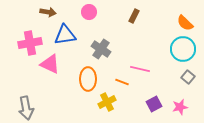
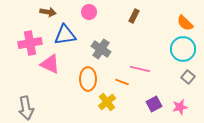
yellow cross: rotated 12 degrees counterclockwise
